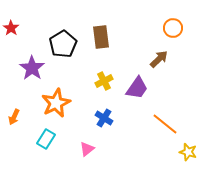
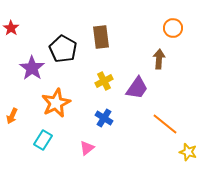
black pentagon: moved 5 px down; rotated 12 degrees counterclockwise
brown arrow: rotated 42 degrees counterclockwise
orange arrow: moved 2 px left, 1 px up
cyan rectangle: moved 3 px left, 1 px down
pink triangle: moved 1 px up
